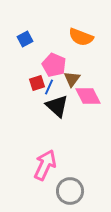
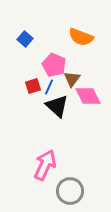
blue square: rotated 21 degrees counterclockwise
red square: moved 4 px left, 3 px down
